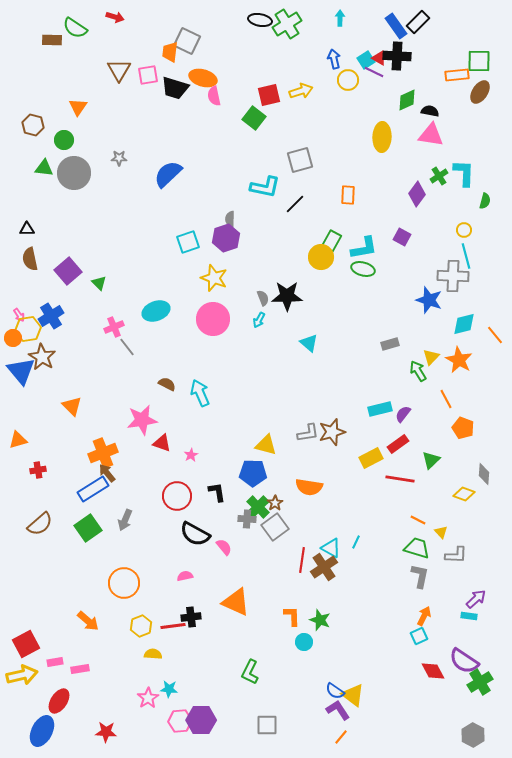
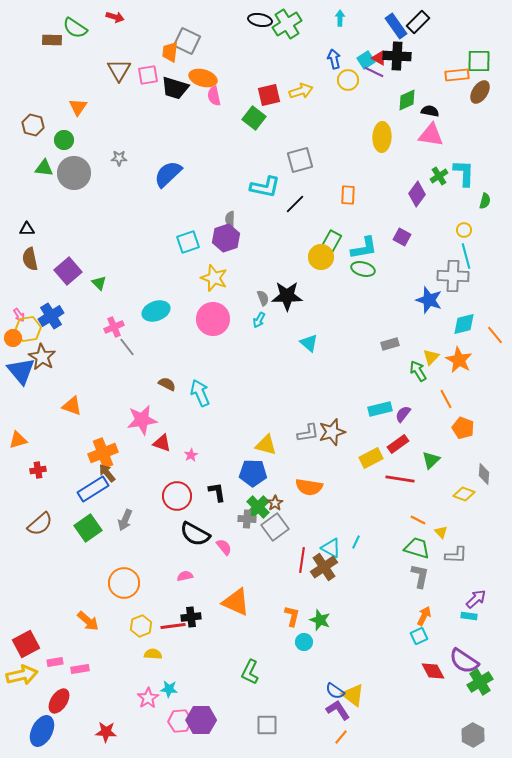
orange triangle at (72, 406): rotated 25 degrees counterclockwise
orange L-shape at (292, 616): rotated 15 degrees clockwise
